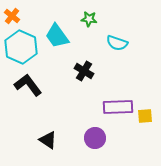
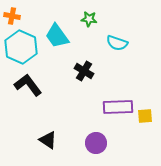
orange cross: rotated 28 degrees counterclockwise
purple circle: moved 1 px right, 5 px down
